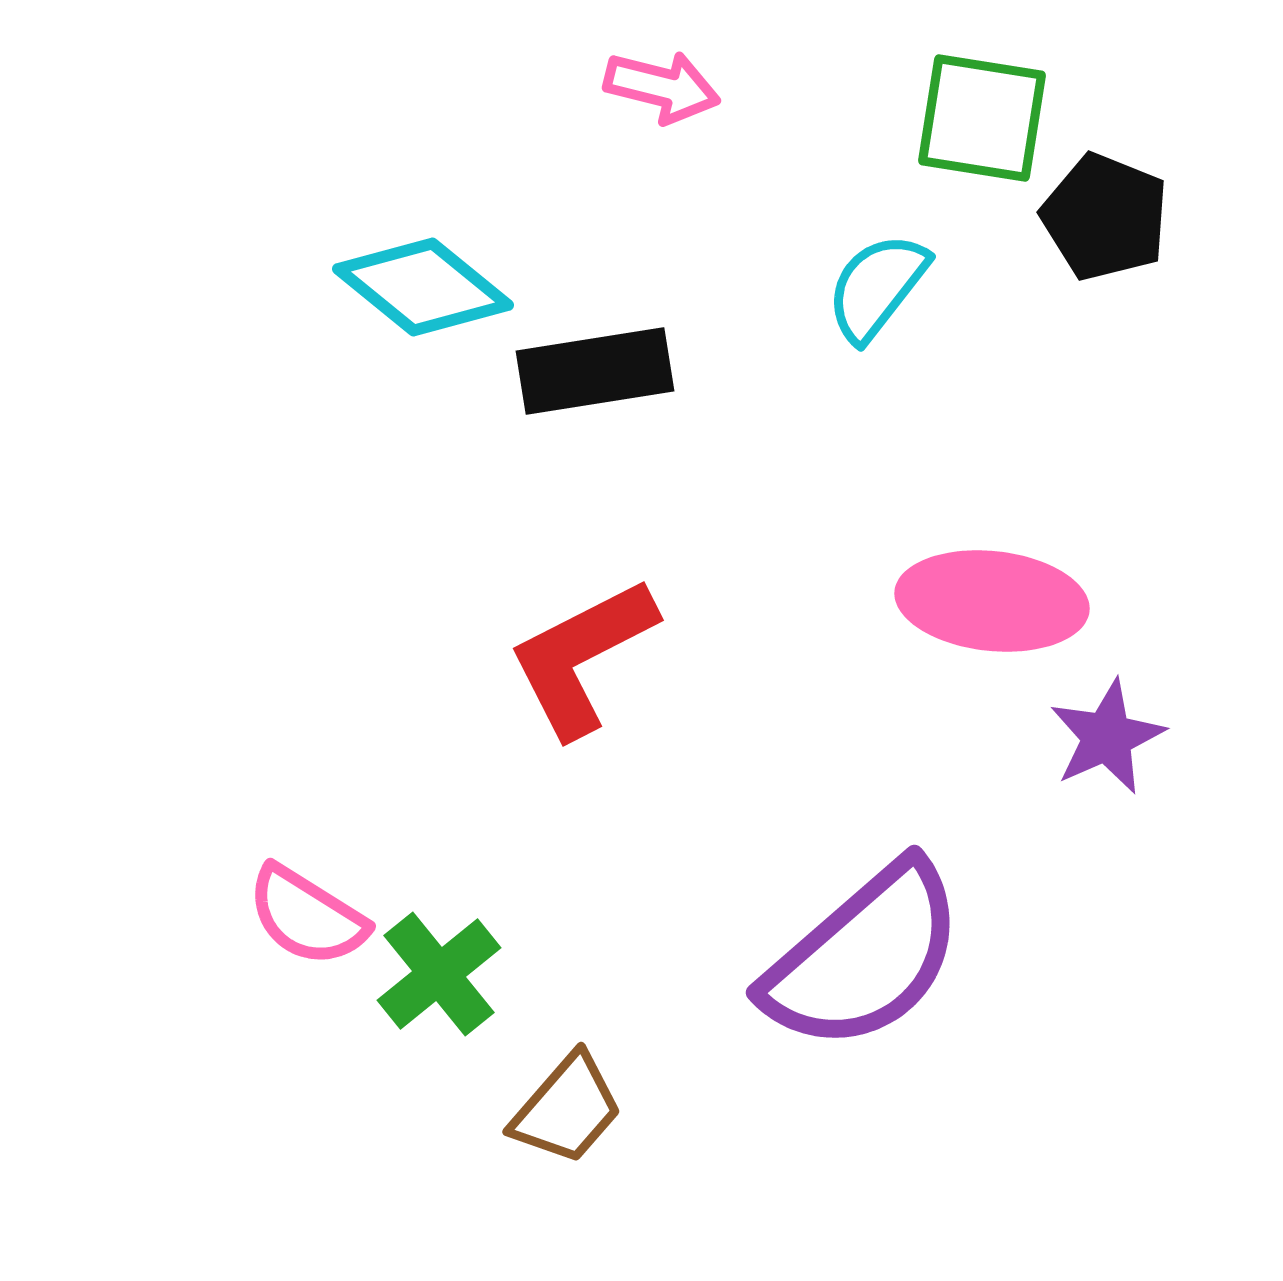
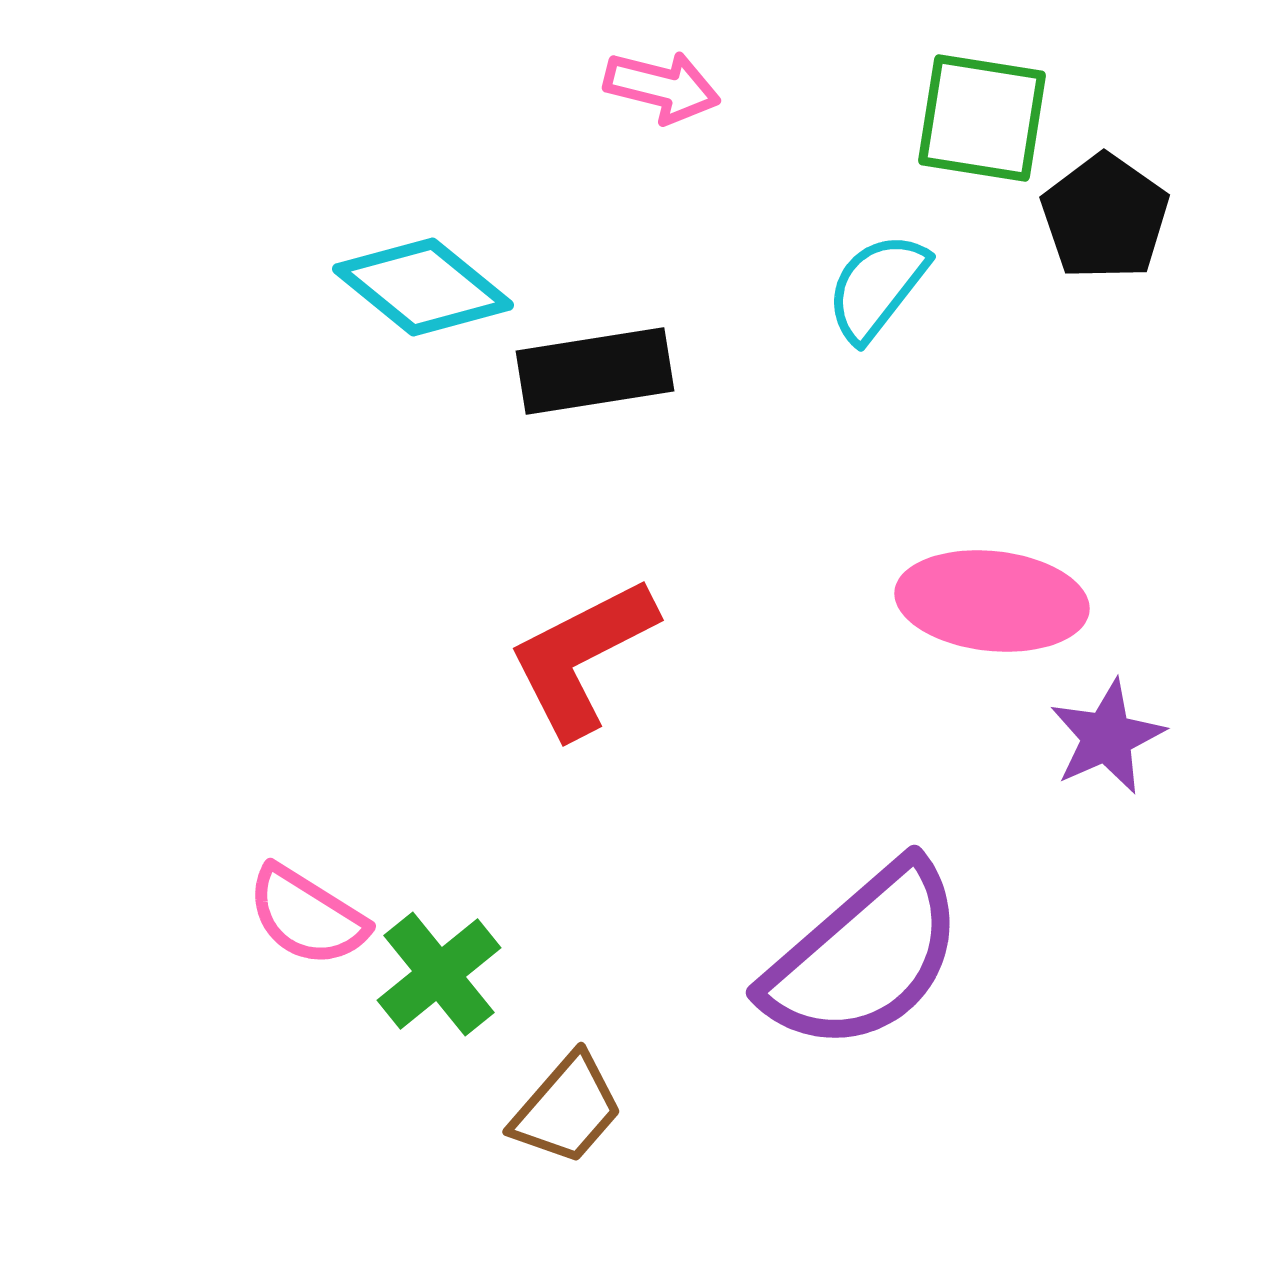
black pentagon: rotated 13 degrees clockwise
